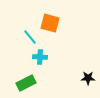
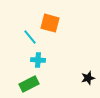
cyan cross: moved 2 px left, 3 px down
black star: rotated 16 degrees counterclockwise
green rectangle: moved 3 px right, 1 px down
